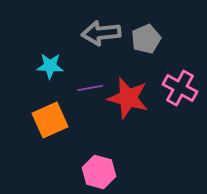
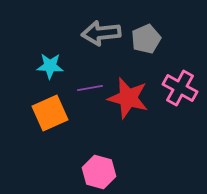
orange square: moved 7 px up
